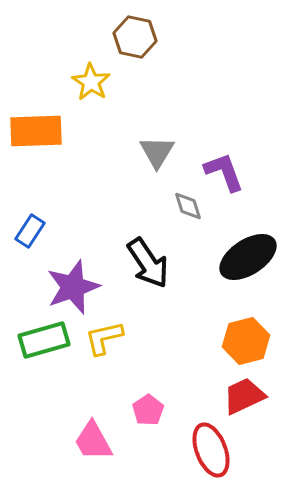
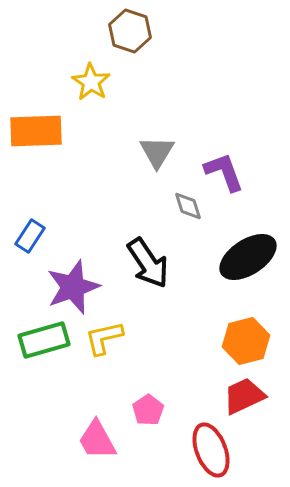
brown hexagon: moved 5 px left, 6 px up; rotated 6 degrees clockwise
blue rectangle: moved 5 px down
pink trapezoid: moved 4 px right, 1 px up
